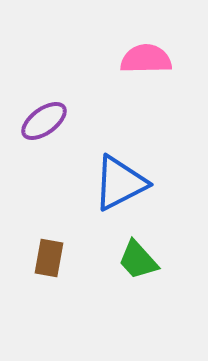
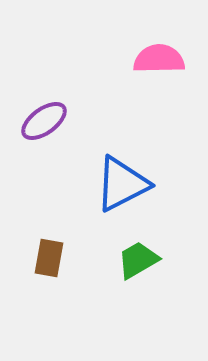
pink semicircle: moved 13 px right
blue triangle: moved 2 px right, 1 px down
green trapezoid: rotated 102 degrees clockwise
